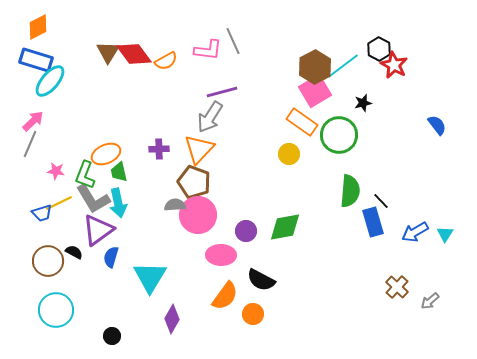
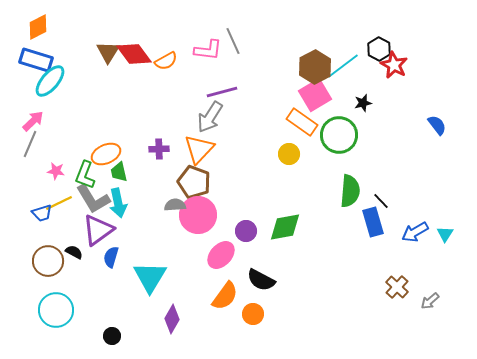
pink square at (315, 91): moved 4 px down
pink ellipse at (221, 255): rotated 48 degrees counterclockwise
